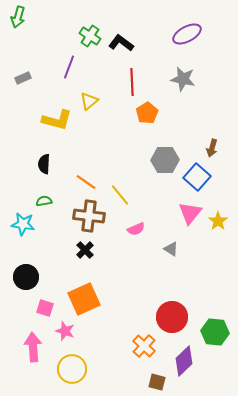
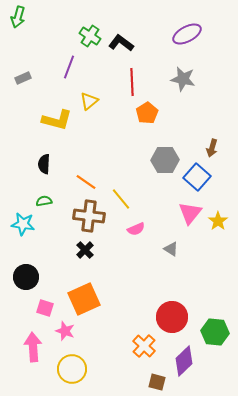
yellow line: moved 1 px right, 4 px down
